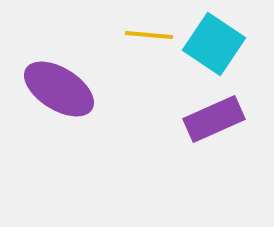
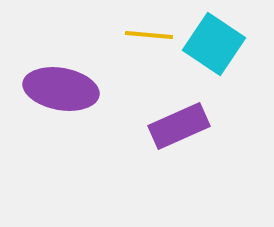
purple ellipse: moved 2 px right; rotated 22 degrees counterclockwise
purple rectangle: moved 35 px left, 7 px down
